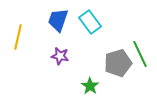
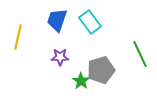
blue trapezoid: moved 1 px left
purple star: moved 1 px down; rotated 12 degrees counterclockwise
gray pentagon: moved 17 px left, 7 px down
green star: moved 9 px left, 5 px up
